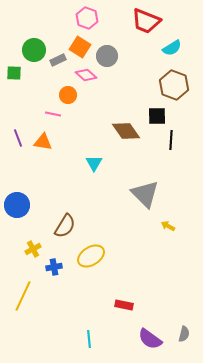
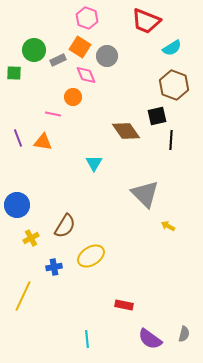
pink diamond: rotated 25 degrees clockwise
orange circle: moved 5 px right, 2 px down
black square: rotated 12 degrees counterclockwise
yellow cross: moved 2 px left, 11 px up
cyan line: moved 2 px left
